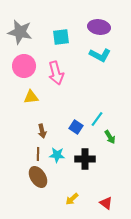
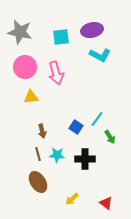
purple ellipse: moved 7 px left, 3 px down; rotated 20 degrees counterclockwise
pink circle: moved 1 px right, 1 px down
brown line: rotated 16 degrees counterclockwise
brown ellipse: moved 5 px down
